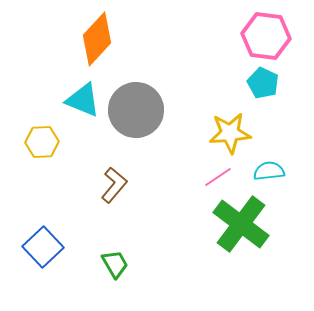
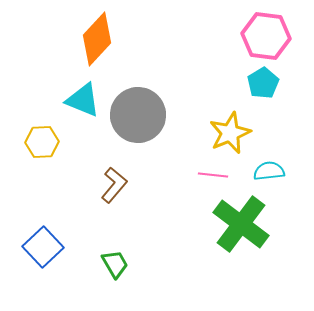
cyan pentagon: rotated 16 degrees clockwise
gray circle: moved 2 px right, 5 px down
yellow star: rotated 18 degrees counterclockwise
pink line: moved 5 px left, 2 px up; rotated 40 degrees clockwise
